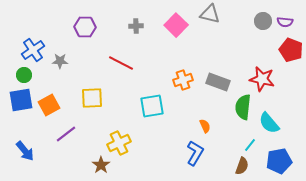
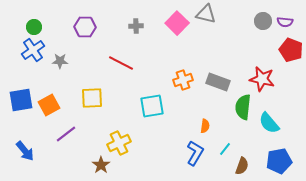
gray triangle: moved 4 px left
pink square: moved 1 px right, 2 px up
green circle: moved 10 px right, 48 px up
orange semicircle: rotated 32 degrees clockwise
cyan line: moved 25 px left, 4 px down
